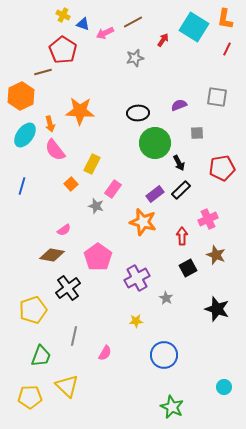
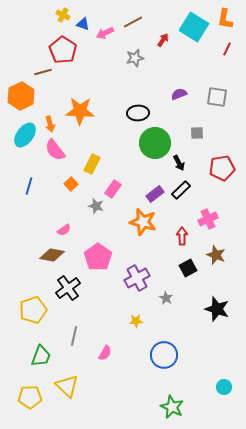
purple semicircle at (179, 105): moved 11 px up
blue line at (22, 186): moved 7 px right
